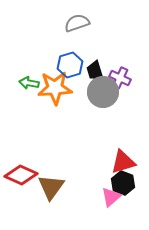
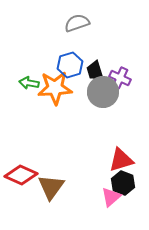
red triangle: moved 2 px left, 2 px up
